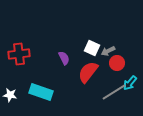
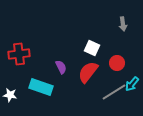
gray arrow: moved 15 px right, 27 px up; rotated 72 degrees counterclockwise
purple semicircle: moved 3 px left, 9 px down
cyan arrow: moved 2 px right, 1 px down
cyan rectangle: moved 5 px up
